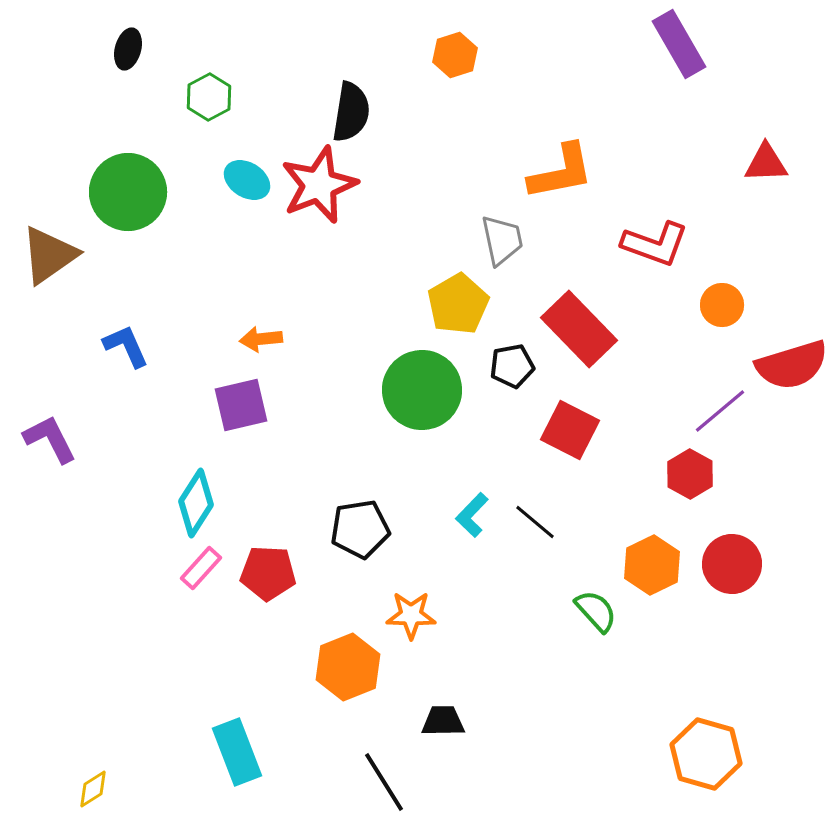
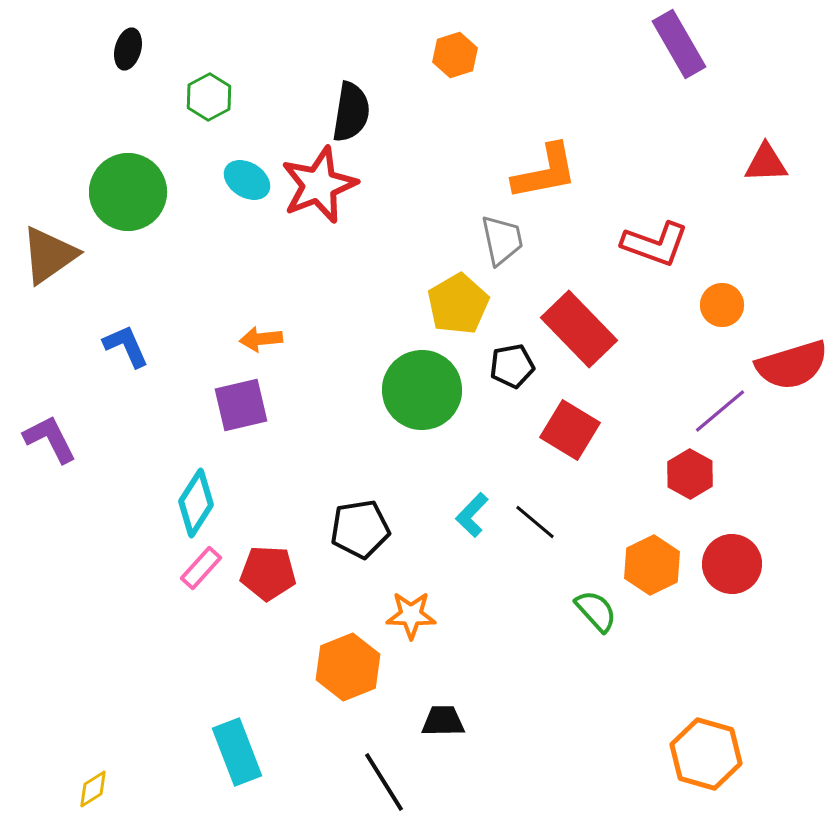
orange L-shape at (561, 172): moved 16 px left
red square at (570, 430): rotated 4 degrees clockwise
